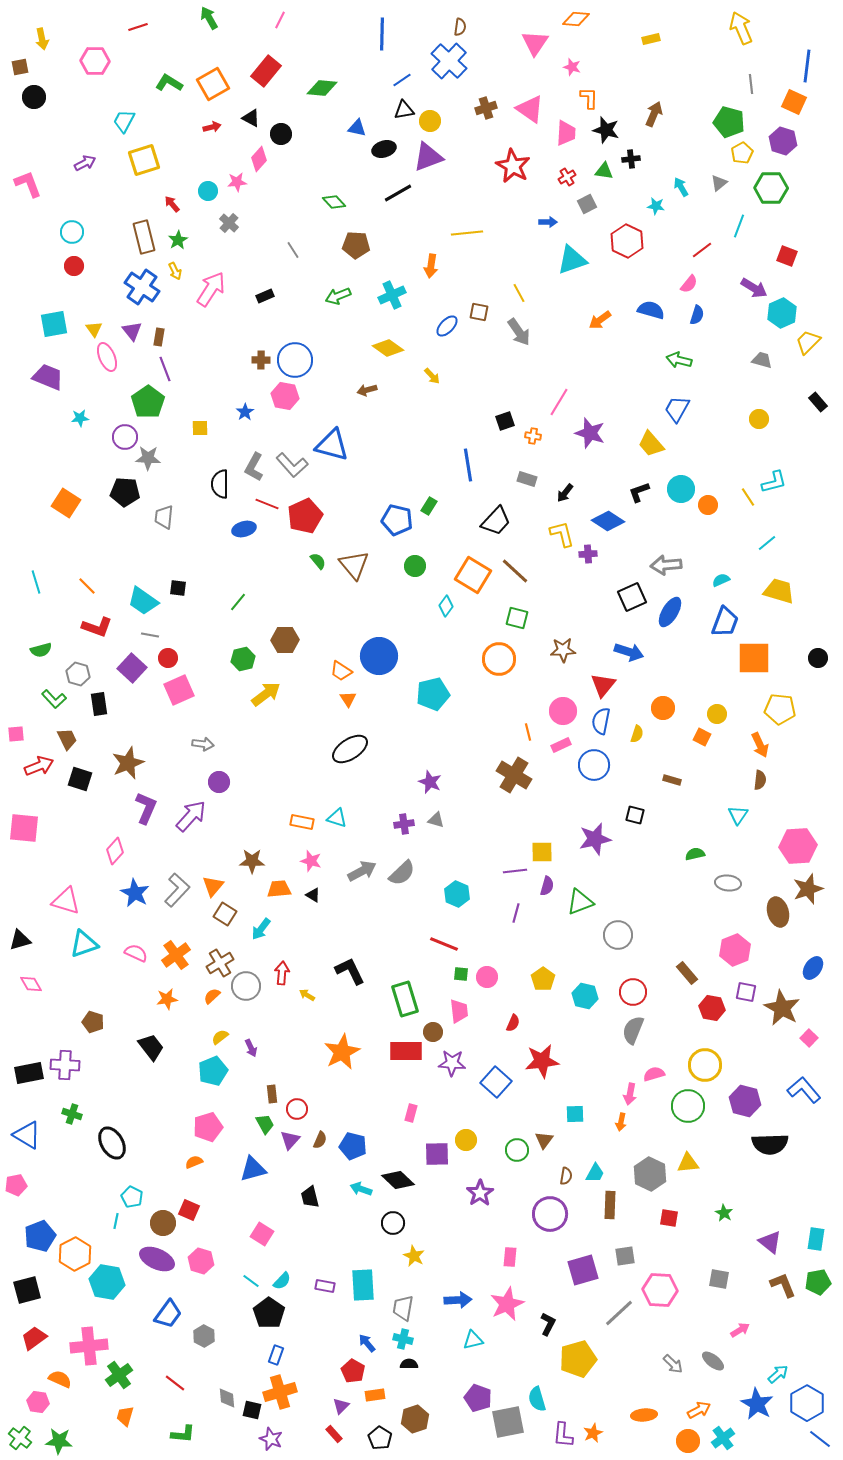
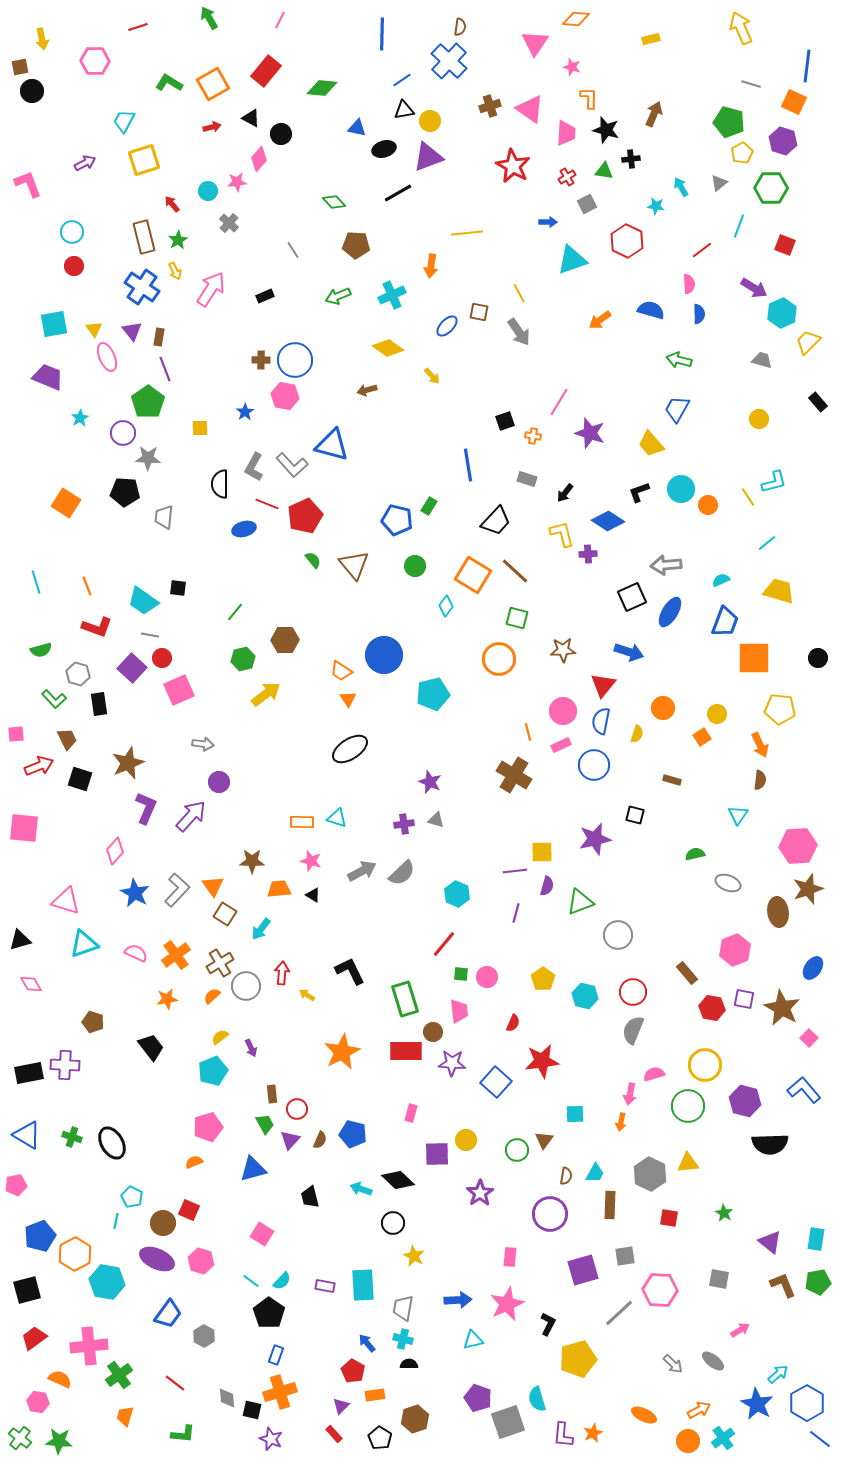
gray line at (751, 84): rotated 66 degrees counterclockwise
black circle at (34, 97): moved 2 px left, 6 px up
brown cross at (486, 108): moved 4 px right, 2 px up
red square at (787, 256): moved 2 px left, 11 px up
pink semicircle at (689, 284): rotated 42 degrees counterclockwise
blue semicircle at (697, 315): moved 2 px right, 1 px up; rotated 18 degrees counterclockwise
cyan star at (80, 418): rotated 24 degrees counterclockwise
purple circle at (125, 437): moved 2 px left, 4 px up
green semicircle at (318, 561): moved 5 px left, 1 px up
orange line at (87, 586): rotated 24 degrees clockwise
green line at (238, 602): moved 3 px left, 10 px down
blue circle at (379, 656): moved 5 px right, 1 px up
red circle at (168, 658): moved 6 px left
orange square at (702, 737): rotated 30 degrees clockwise
orange rectangle at (302, 822): rotated 10 degrees counterclockwise
gray ellipse at (728, 883): rotated 15 degrees clockwise
orange triangle at (213, 886): rotated 15 degrees counterclockwise
brown ellipse at (778, 912): rotated 8 degrees clockwise
red line at (444, 944): rotated 72 degrees counterclockwise
purple square at (746, 992): moved 2 px left, 7 px down
green cross at (72, 1114): moved 23 px down
blue pentagon at (353, 1146): moved 12 px up
orange ellipse at (644, 1415): rotated 30 degrees clockwise
gray square at (508, 1422): rotated 8 degrees counterclockwise
